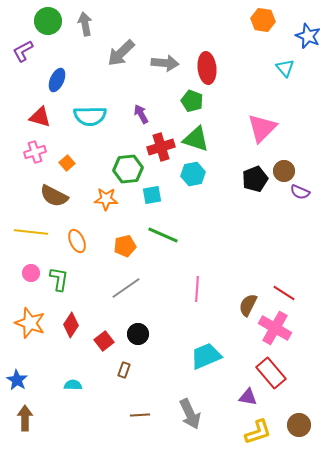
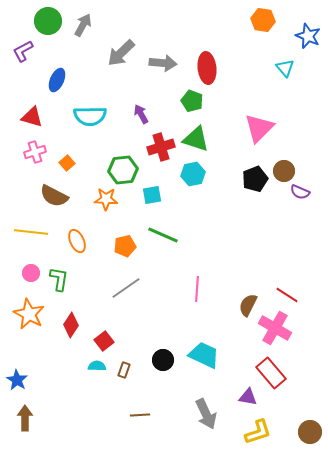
gray arrow at (85, 24): moved 2 px left, 1 px down; rotated 40 degrees clockwise
gray arrow at (165, 63): moved 2 px left
red triangle at (40, 117): moved 8 px left
pink triangle at (262, 128): moved 3 px left
green hexagon at (128, 169): moved 5 px left, 1 px down
red line at (284, 293): moved 3 px right, 2 px down
orange star at (30, 323): moved 1 px left, 9 px up; rotated 8 degrees clockwise
black circle at (138, 334): moved 25 px right, 26 px down
cyan trapezoid at (206, 356): moved 2 px left, 1 px up; rotated 48 degrees clockwise
cyan semicircle at (73, 385): moved 24 px right, 19 px up
gray arrow at (190, 414): moved 16 px right
brown circle at (299, 425): moved 11 px right, 7 px down
